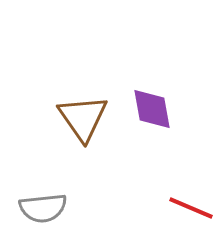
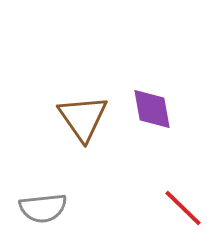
red line: moved 8 px left; rotated 21 degrees clockwise
